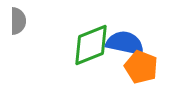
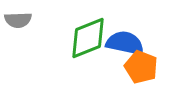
gray semicircle: moved 1 px up; rotated 88 degrees clockwise
green diamond: moved 3 px left, 7 px up
